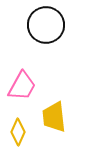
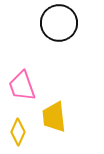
black circle: moved 13 px right, 2 px up
pink trapezoid: rotated 132 degrees clockwise
